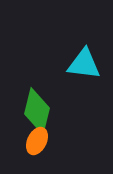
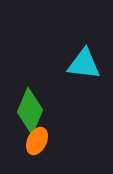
green diamond: moved 7 px left; rotated 9 degrees clockwise
